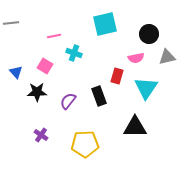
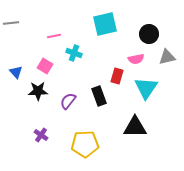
pink semicircle: moved 1 px down
black star: moved 1 px right, 1 px up
